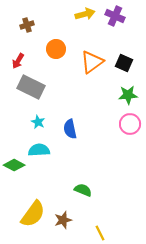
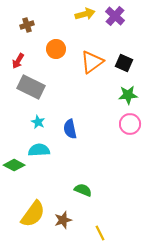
purple cross: rotated 18 degrees clockwise
